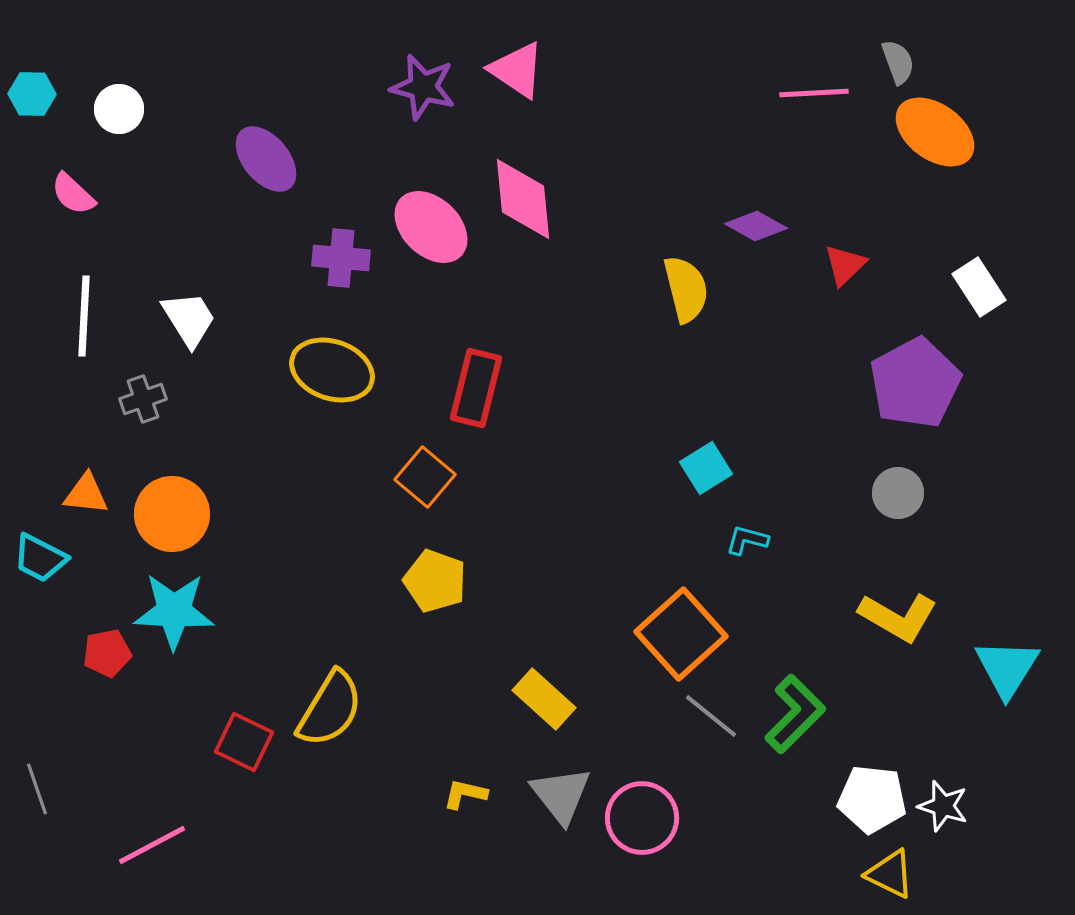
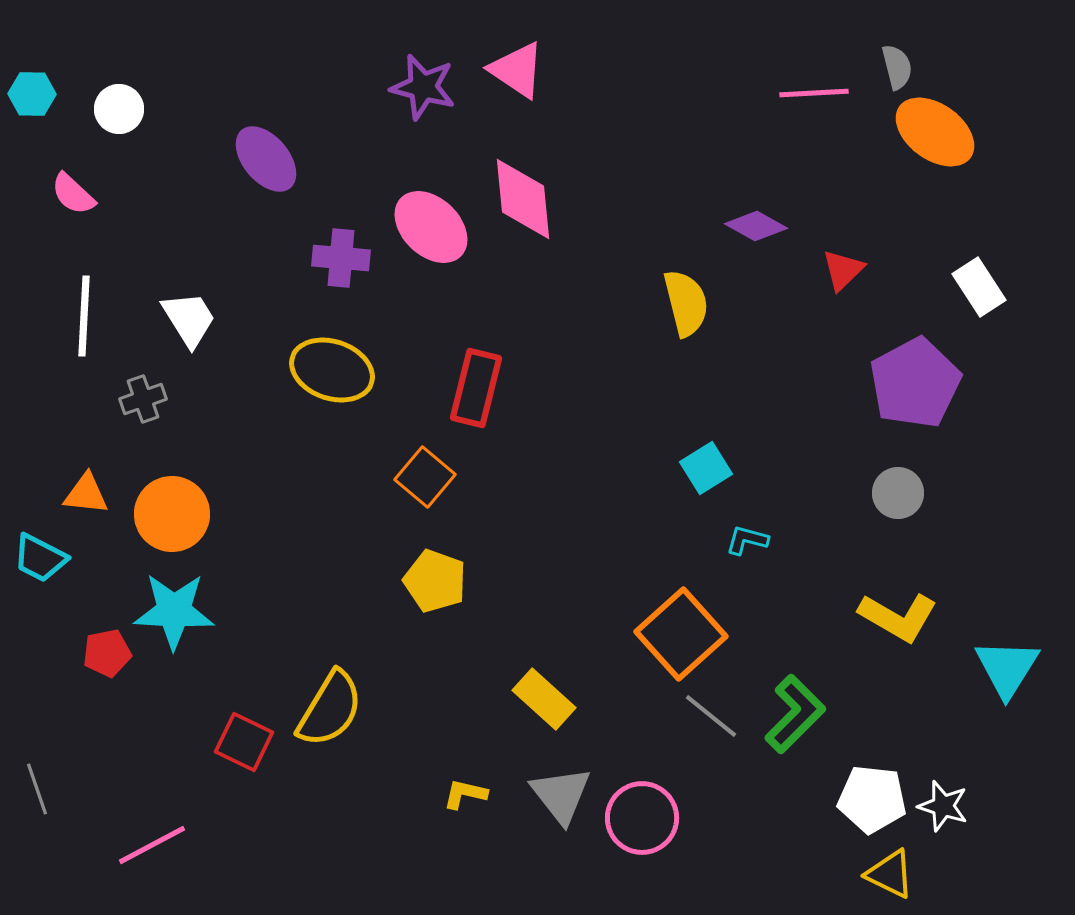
gray semicircle at (898, 62): moved 1 px left, 5 px down; rotated 6 degrees clockwise
red triangle at (845, 265): moved 2 px left, 5 px down
yellow semicircle at (686, 289): moved 14 px down
